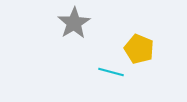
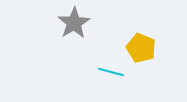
yellow pentagon: moved 2 px right, 1 px up
